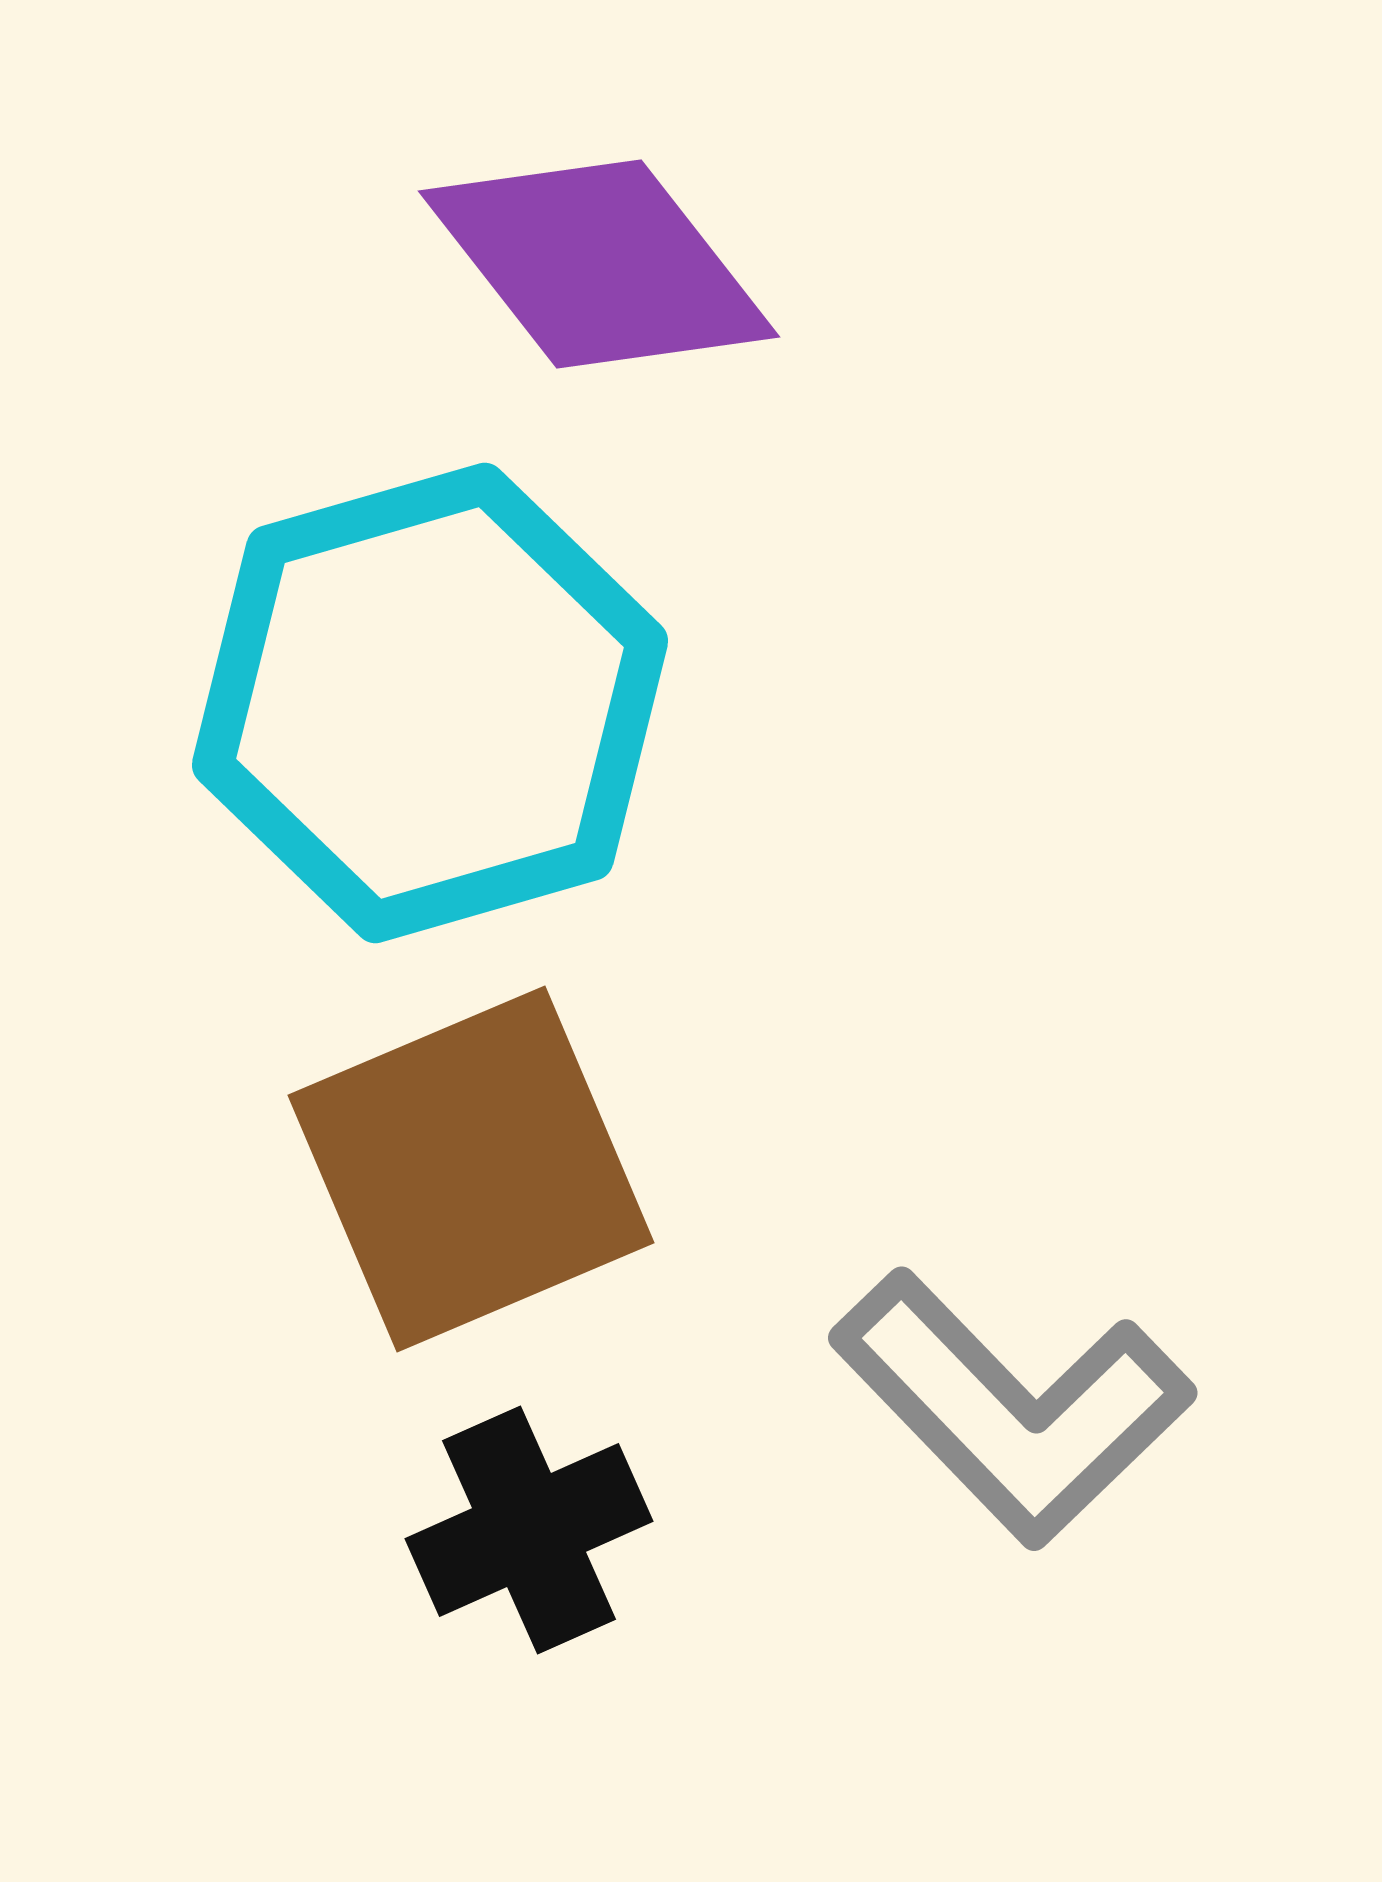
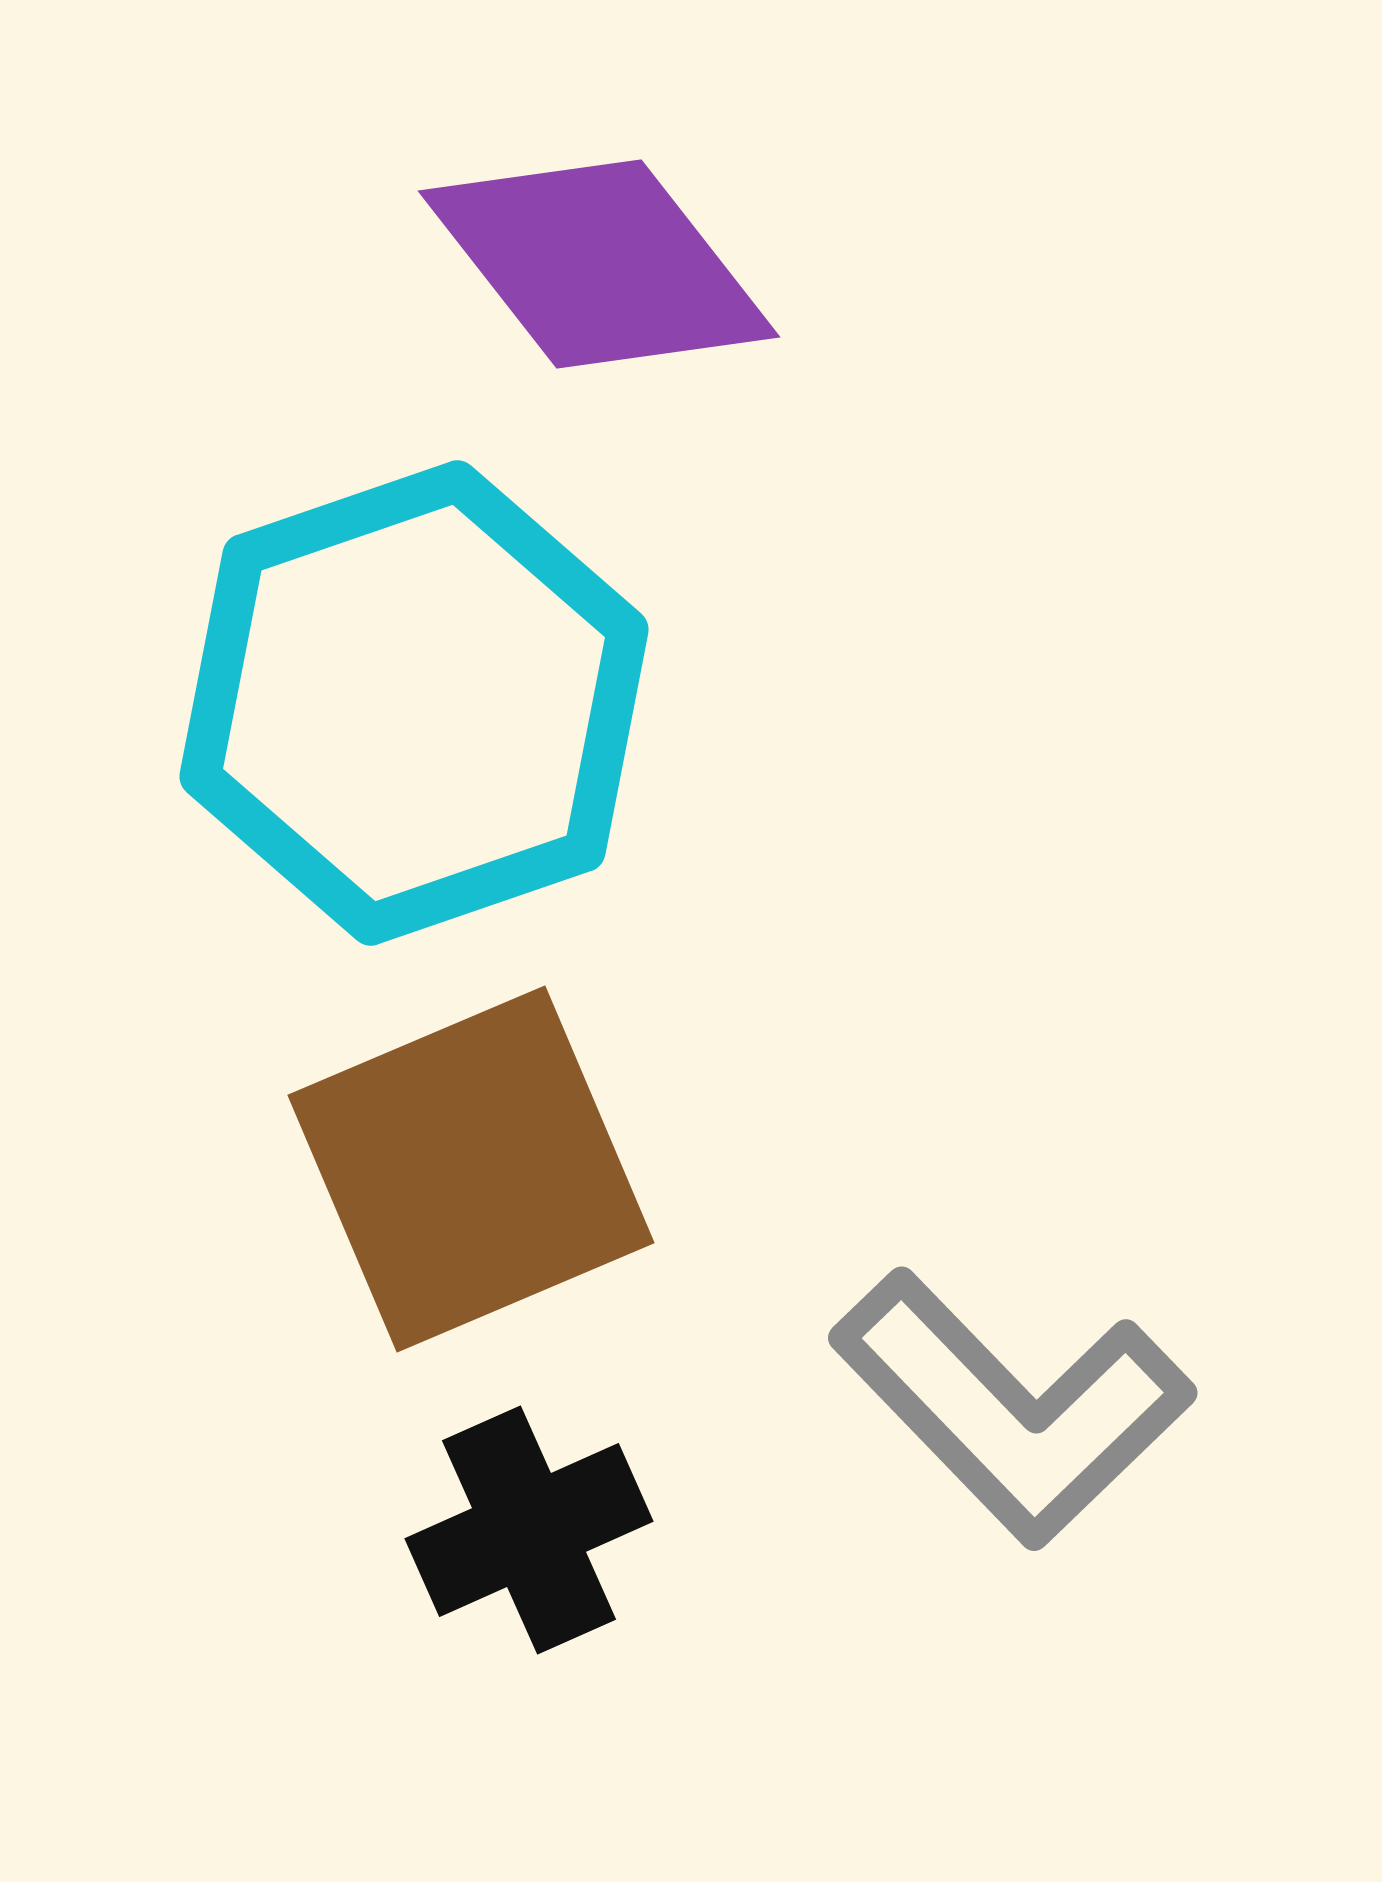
cyan hexagon: moved 16 px left; rotated 3 degrees counterclockwise
